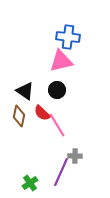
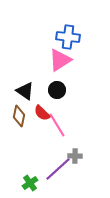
pink triangle: moved 1 px left, 1 px up; rotated 20 degrees counterclockwise
purple line: moved 3 px left, 3 px up; rotated 24 degrees clockwise
